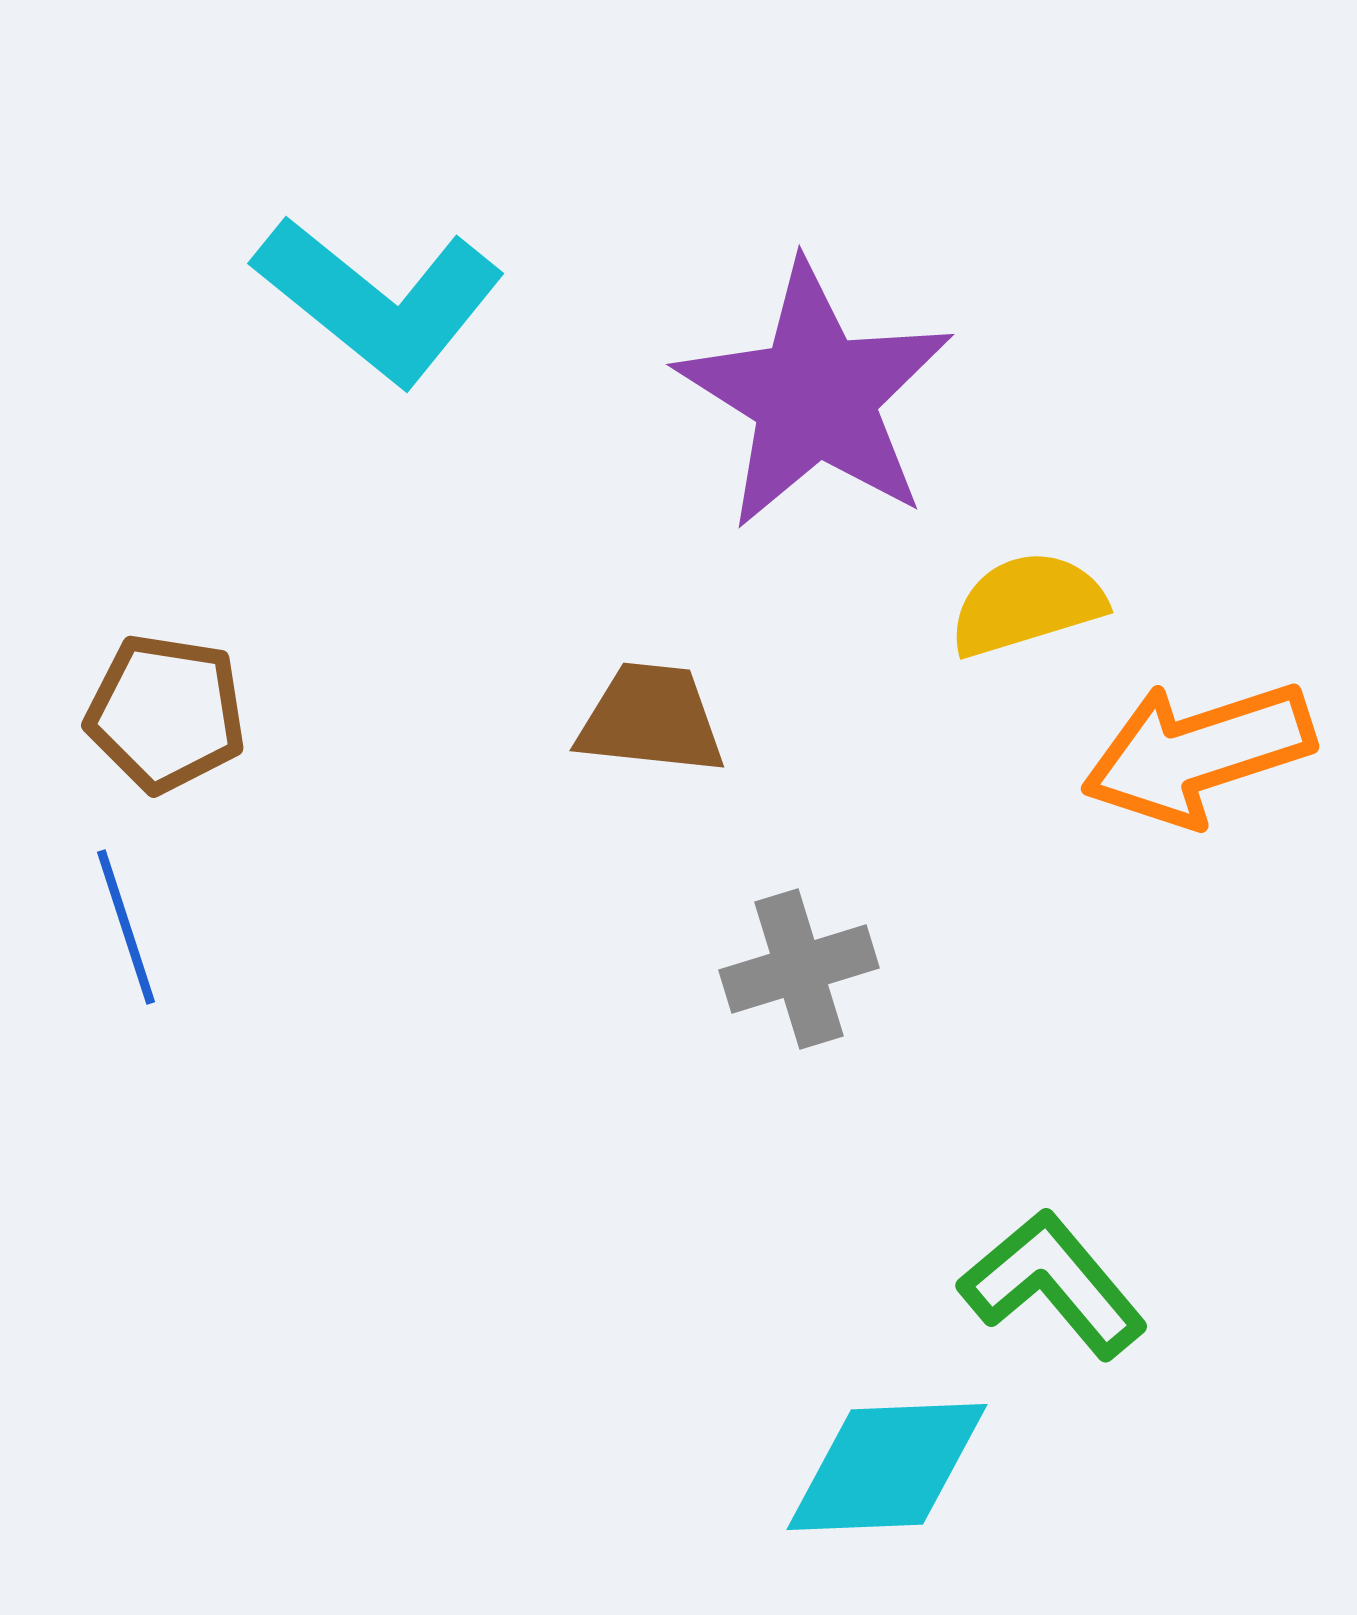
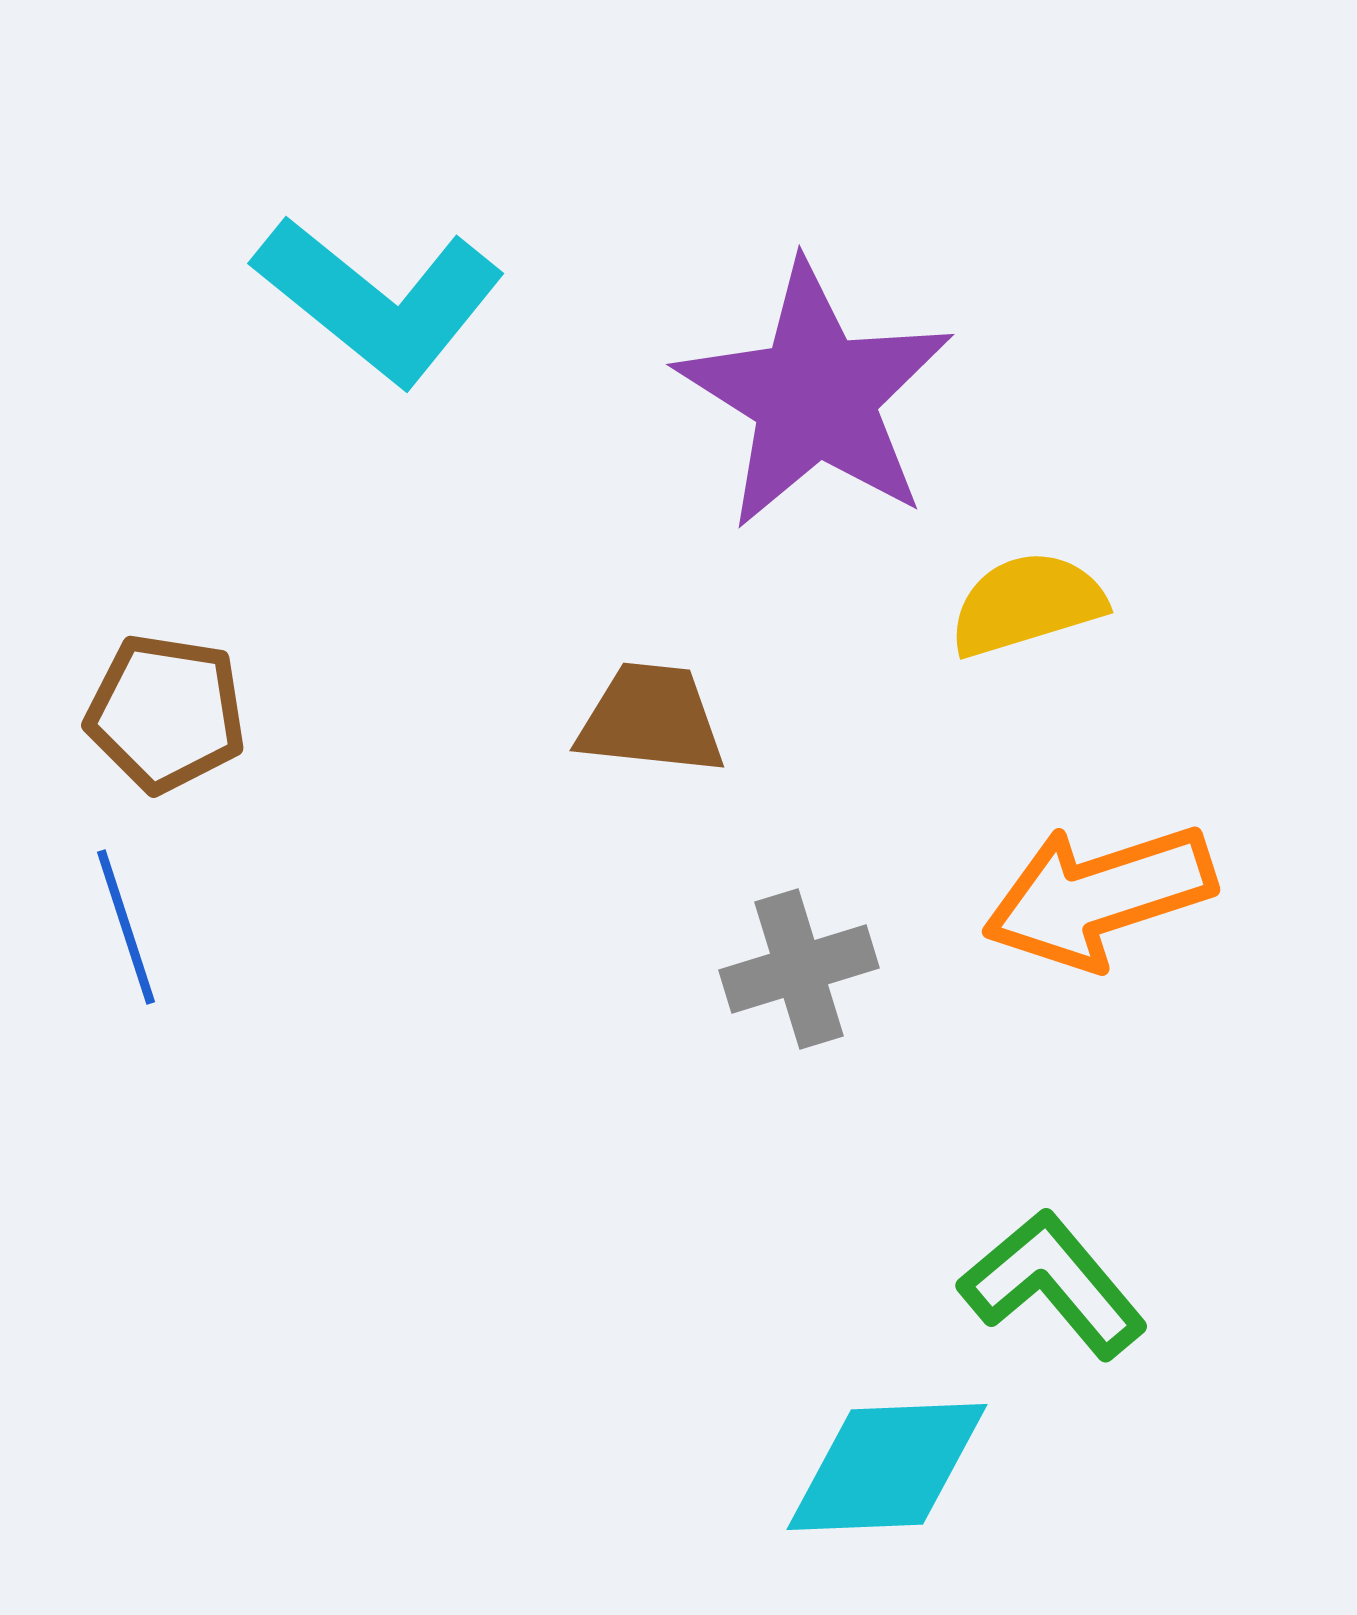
orange arrow: moved 99 px left, 143 px down
